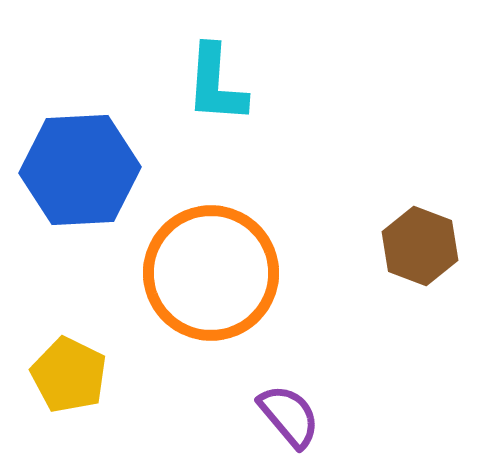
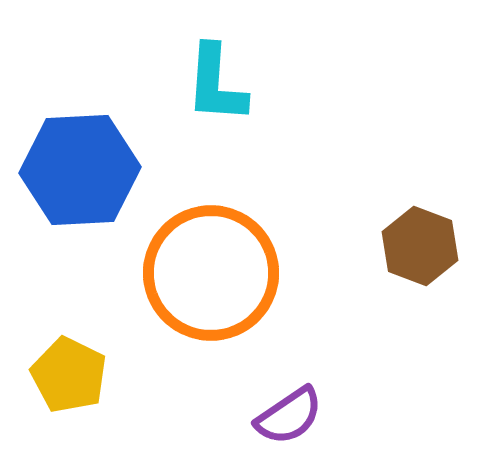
purple semicircle: rotated 96 degrees clockwise
